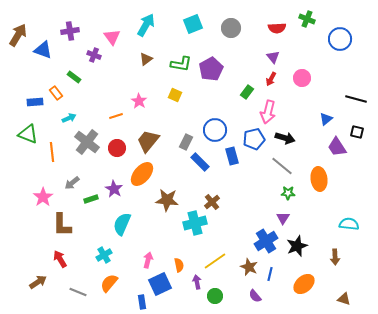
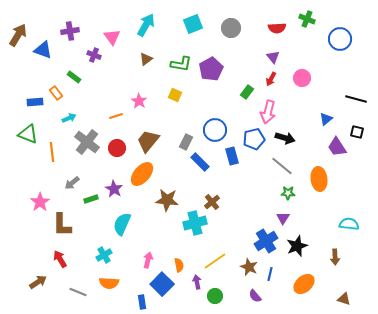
pink star at (43, 197): moved 3 px left, 5 px down
orange semicircle at (109, 283): rotated 126 degrees counterclockwise
blue square at (160, 284): moved 2 px right; rotated 20 degrees counterclockwise
